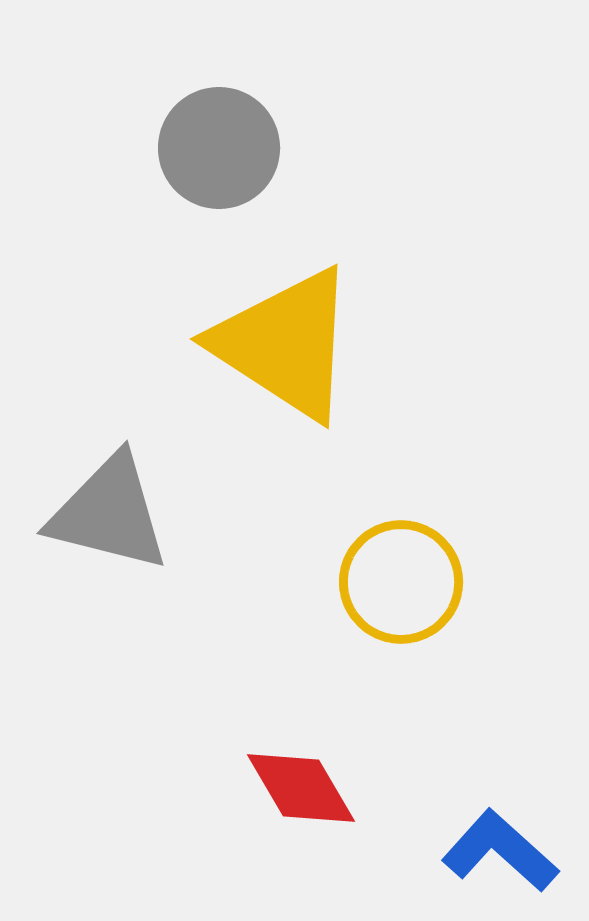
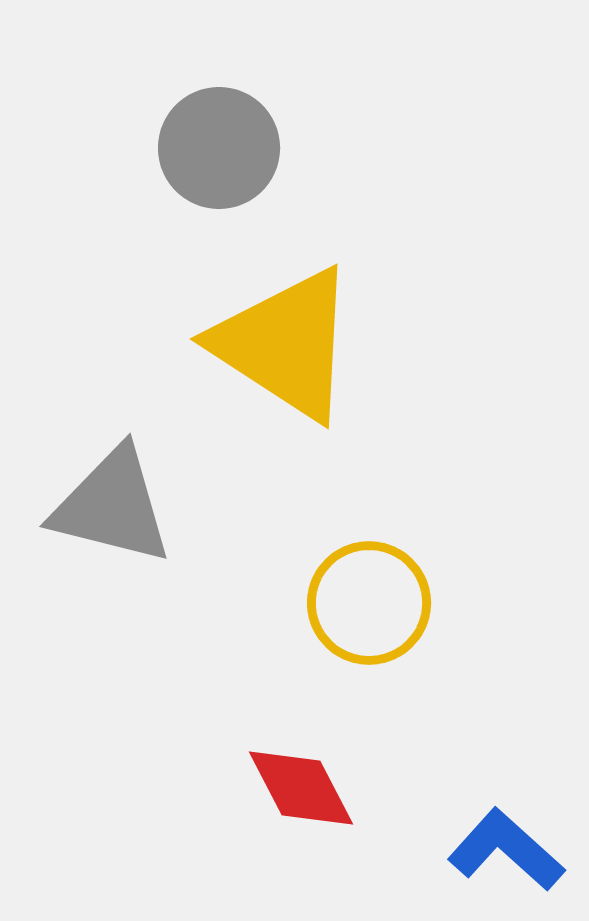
gray triangle: moved 3 px right, 7 px up
yellow circle: moved 32 px left, 21 px down
red diamond: rotated 3 degrees clockwise
blue L-shape: moved 6 px right, 1 px up
